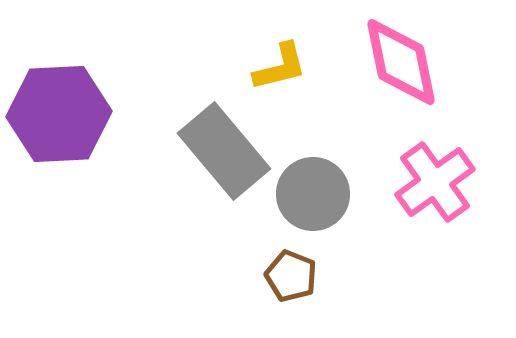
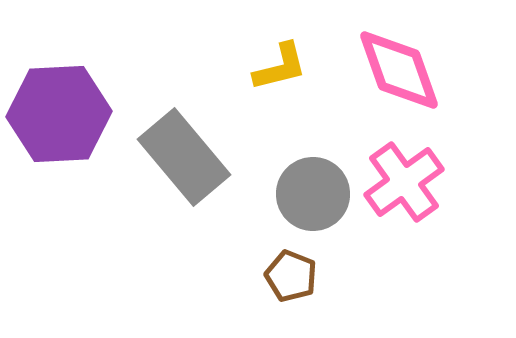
pink diamond: moved 2 px left, 8 px down; rotated 8 degrees counterclockwise
gray rectangle: moved 40 px left, 6 px down
pink cross: moved 31 px left
